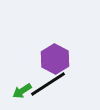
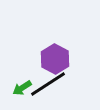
green arrow: moved 3 px up
